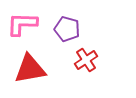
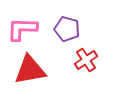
pink L-shape: moved 5 px down
red triangle: moved 1 px down
